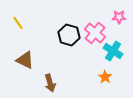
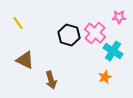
orange star: rotated 16 degrees clockwise
brown arrow: moved 1 px right, 3 px up
